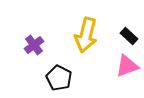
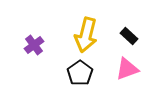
pink triangle: moved 3 px down
black pentagon: moved 21 px right, 5 px up; rotated 10 degrees clockwise
